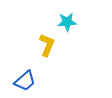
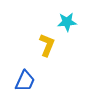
blue trapezoid: rotated 25 degrees counterclockwise
